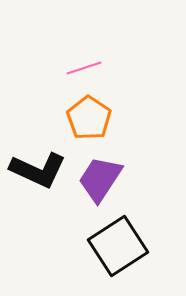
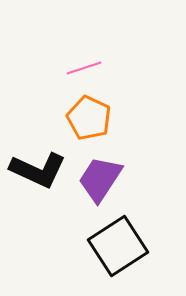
orange pentagon: rotated 9 degrees counterclockwise
